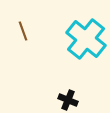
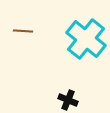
brown line: rotated 66 degrees counterclockwise
